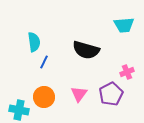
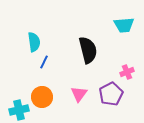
black semicircle: moved 2 px right; rotated 120 degrees counterclockwise
orange circle: moved 2 px left
cyan cross: rotated 24 degrees counterclockwise
